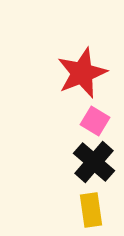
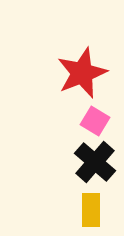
black cross: moved 1 px right
yellow rectangle: rotated 8 degrees clockwise
